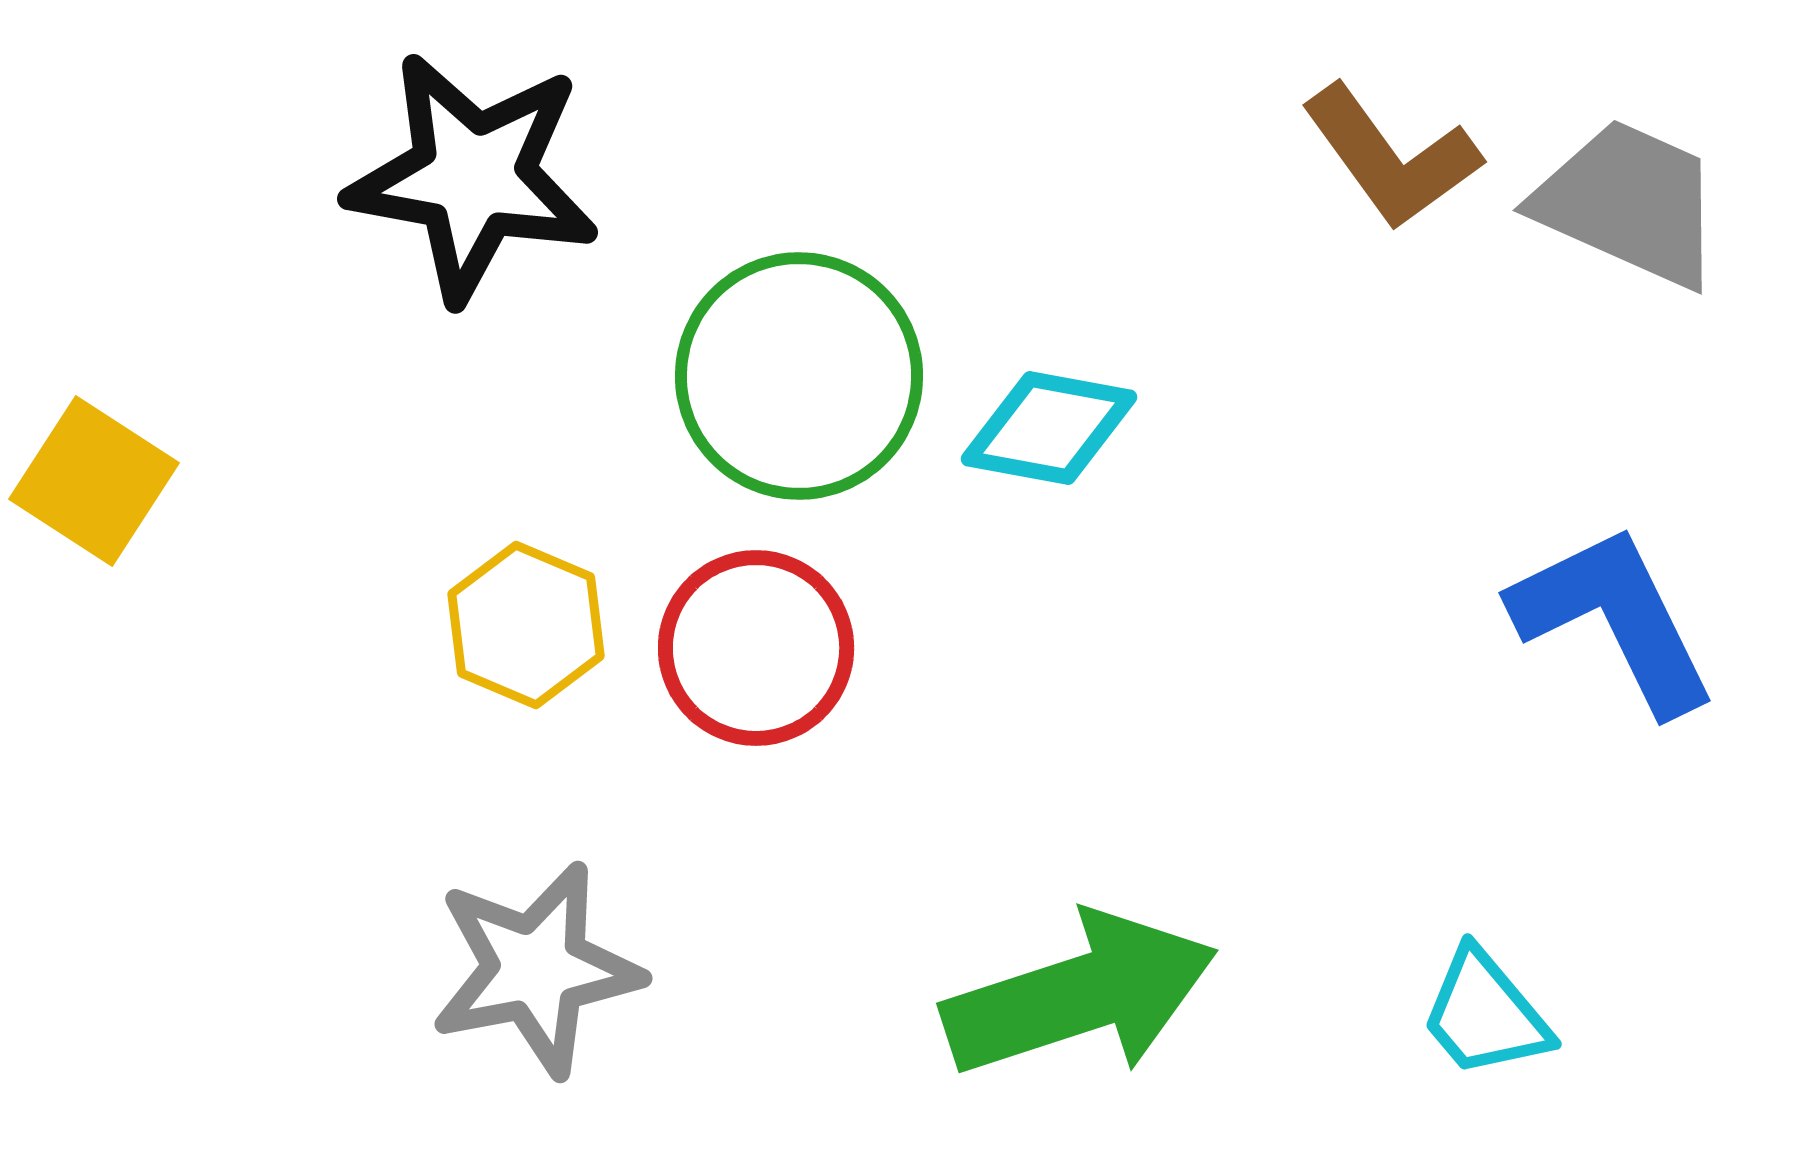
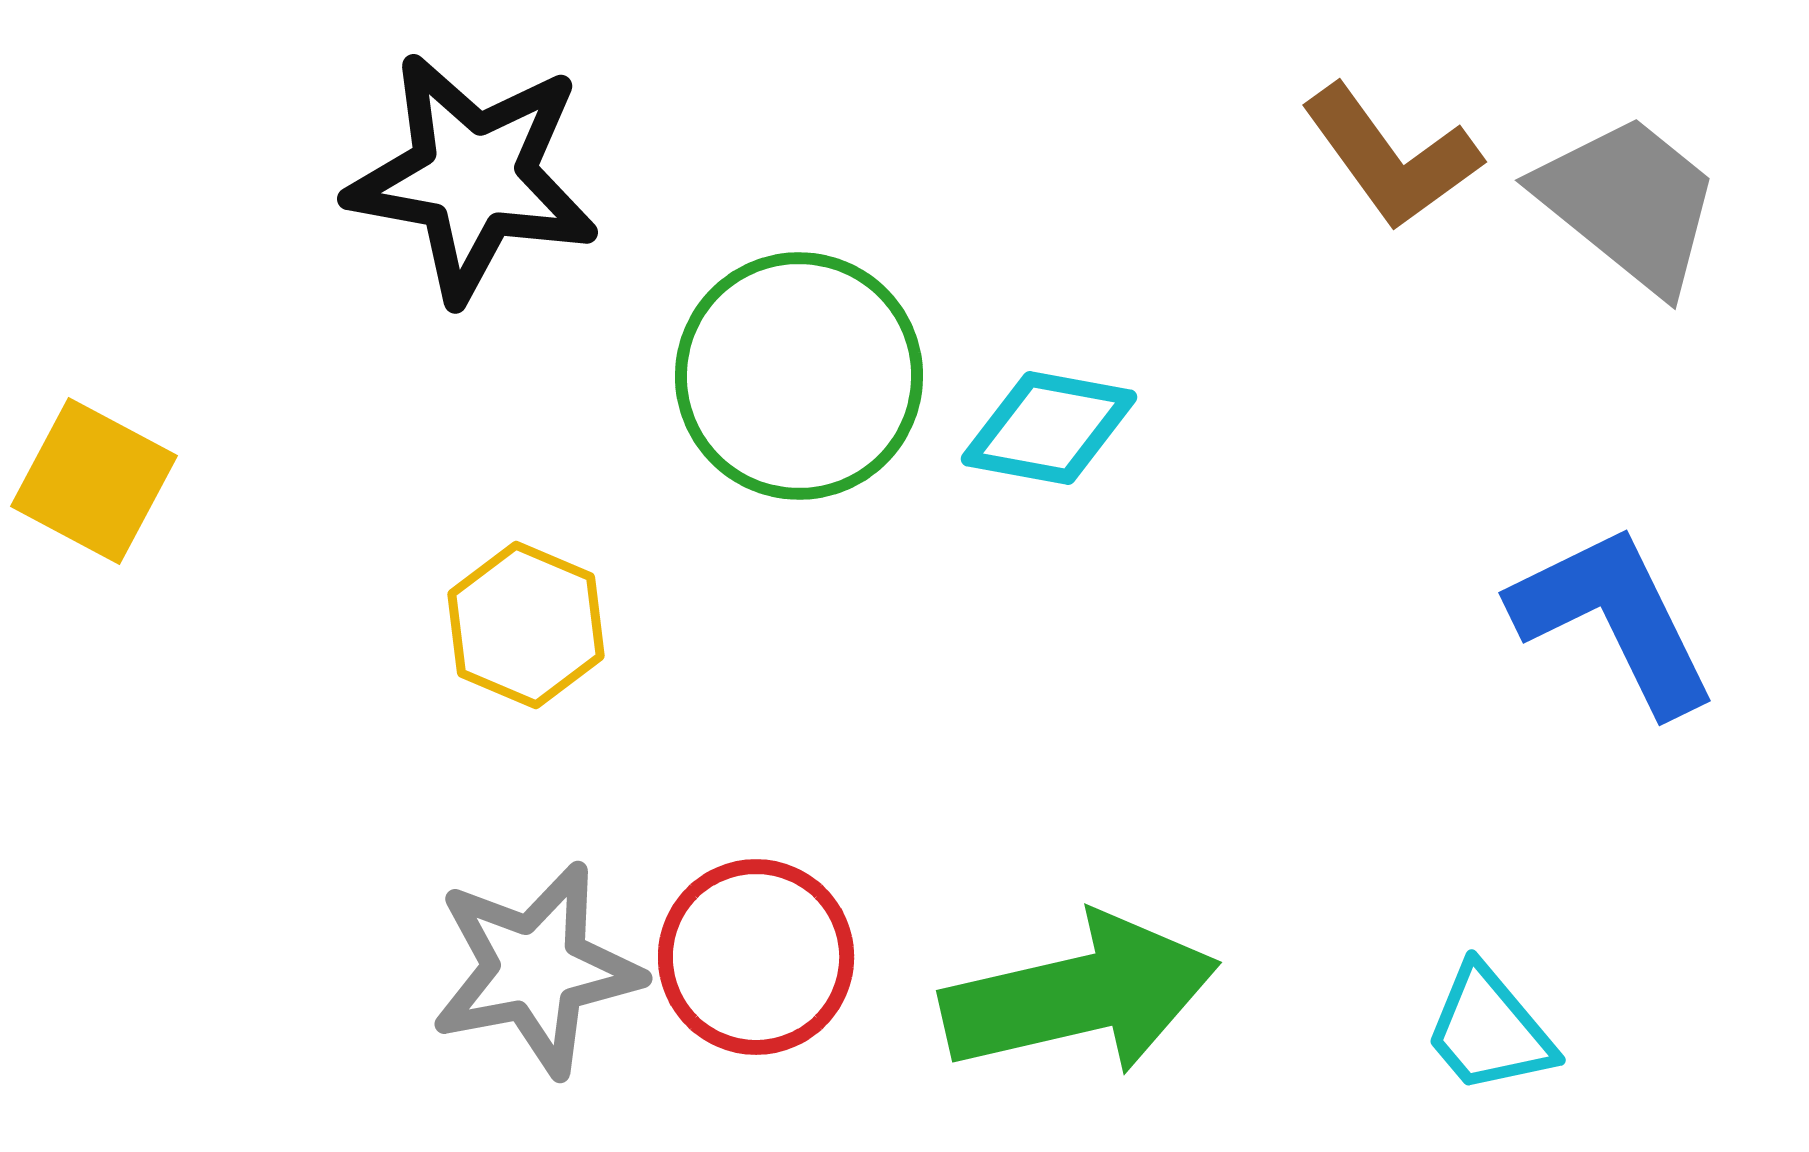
gray trapezoid: rotated 15 degrees clockwise
yellow square: rotated 5 degrees counterclockwise
red circle: moved 309 px down
green arrow: rotated 5 degrees clockwise
cyan trapezoid: moved 4 px right, 16 px down
